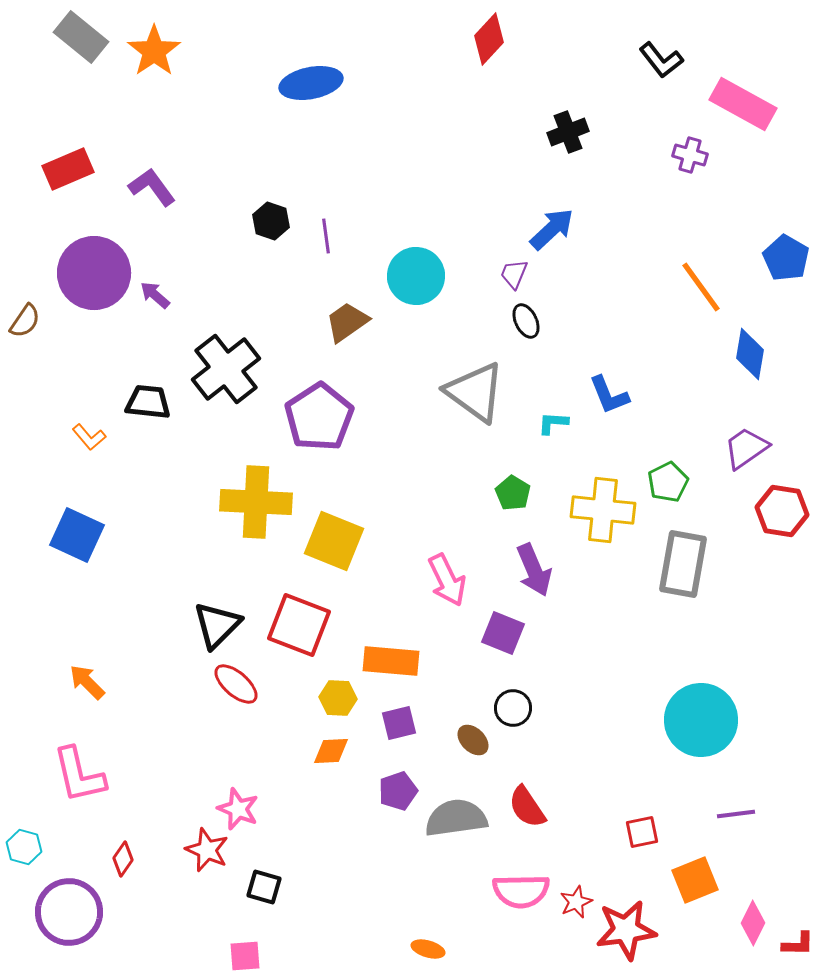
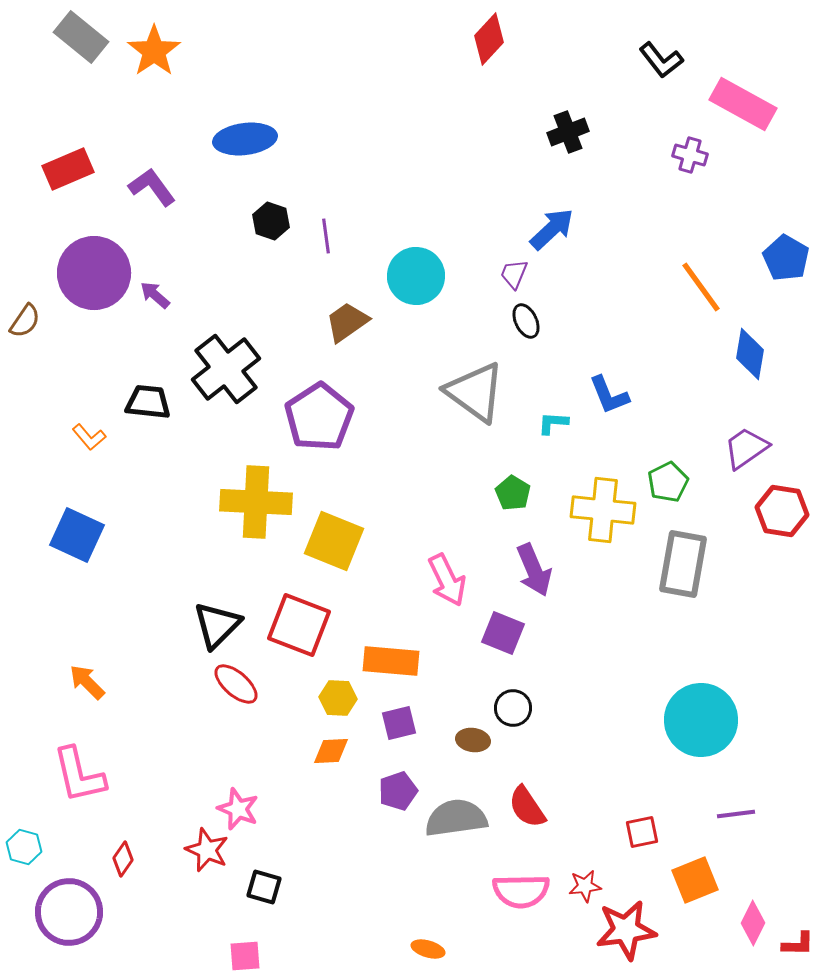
blue ellipse at (311, 83): moved 66 px left, 56 px down; rotated 4 degrees clockwise
brown ellipse at (473, 740): rotated 36 degrees counterclockwise
red star at (576, 902): moved 9 px right, 16 px up; rotated 16 degrees clockwise
